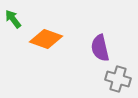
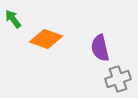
gray cross: rotated 35 degrees counterclockwise
